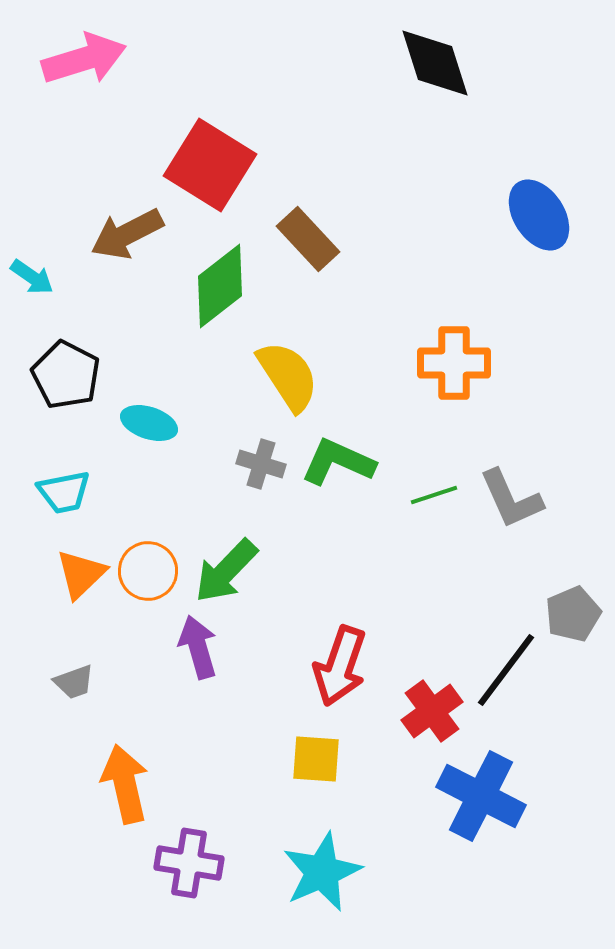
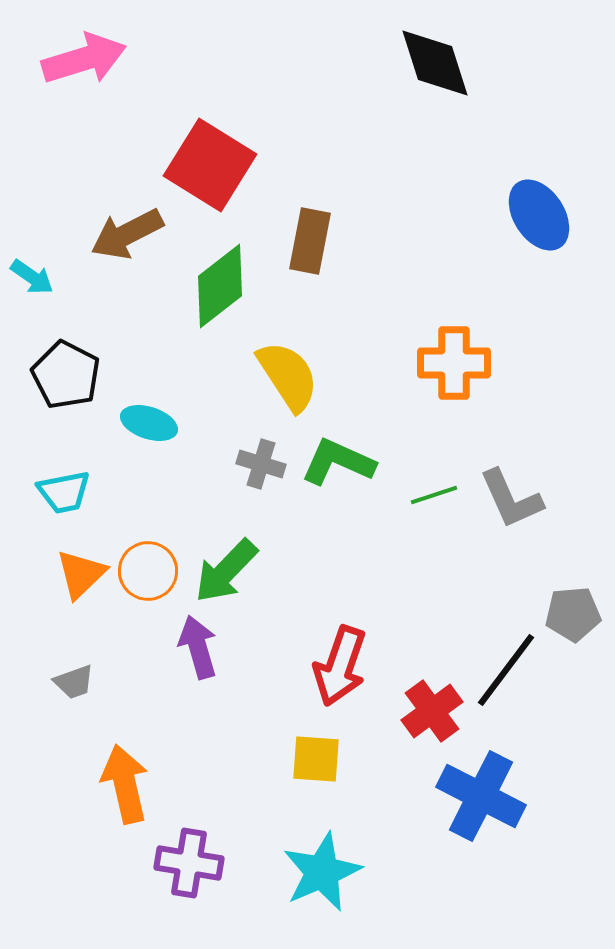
brown rectangle: moved 2 px right, 2 px down; rotated 54 degrees clockwise
gray pentagon: rotated 18 degrees clockwise
